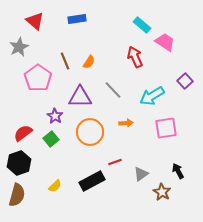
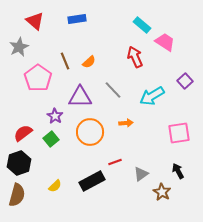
orange semicircle: rotated 16 degrees clockwise
pink square: moved 13 px right, 5 px down
